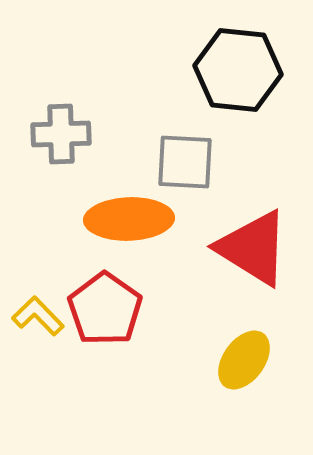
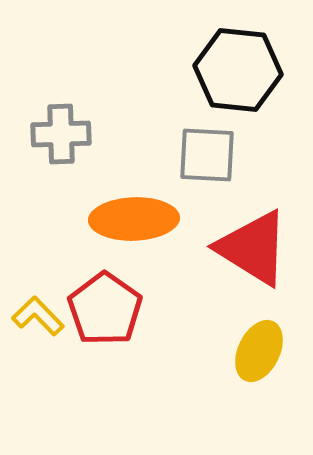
gray square: moved 22 px right, 7 px up
orange ellipse: moved 5 px right
yellow ellipse: moved 15 px right, 9 px up; rotated 10 degrees counterclockwise
